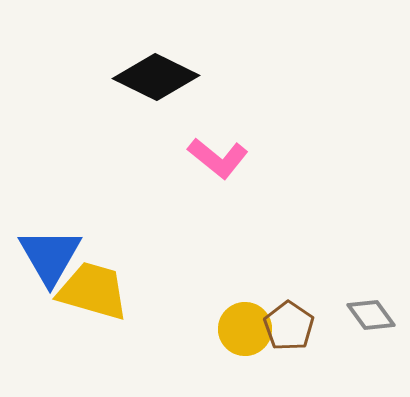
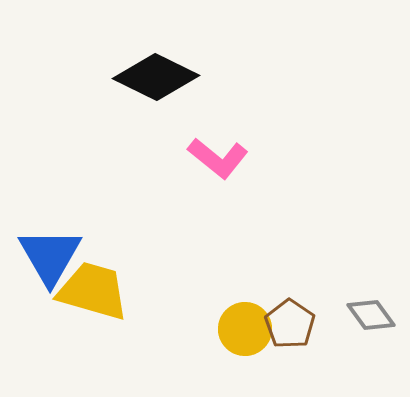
brown pentagon: moved 1 px right, 2 px up
